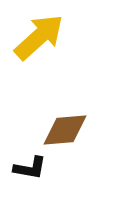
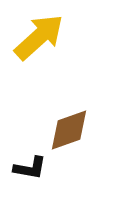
brown diamond: moved 4 px right; rotated 15 degrees counterclockwise
